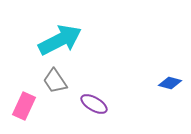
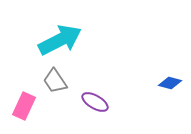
purple ellipse: moved 1 px right, 2 px up
